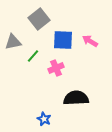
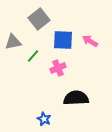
pink cross: moved 2 px right
